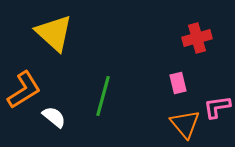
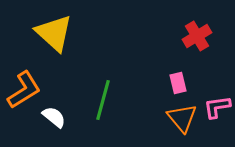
red cross: moved 2 px up; rotated 16 degrees counterclockwise
green line: moved 4 px down
orange triangle: moved 3 px left, 6 px up
